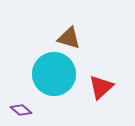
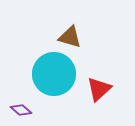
brown triangle: moved 1 px right, 1 px up
red triangle: moved 2 px left, 2 px down
